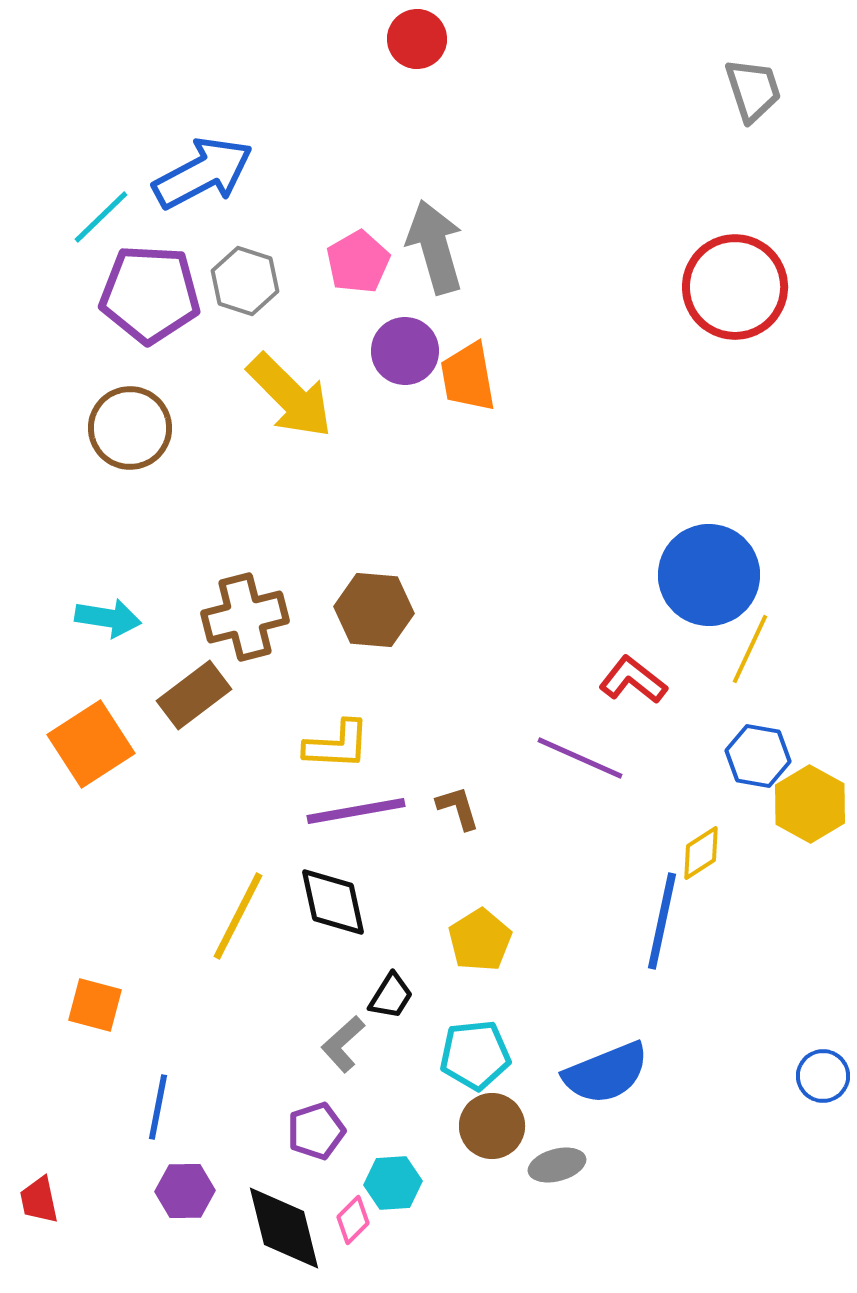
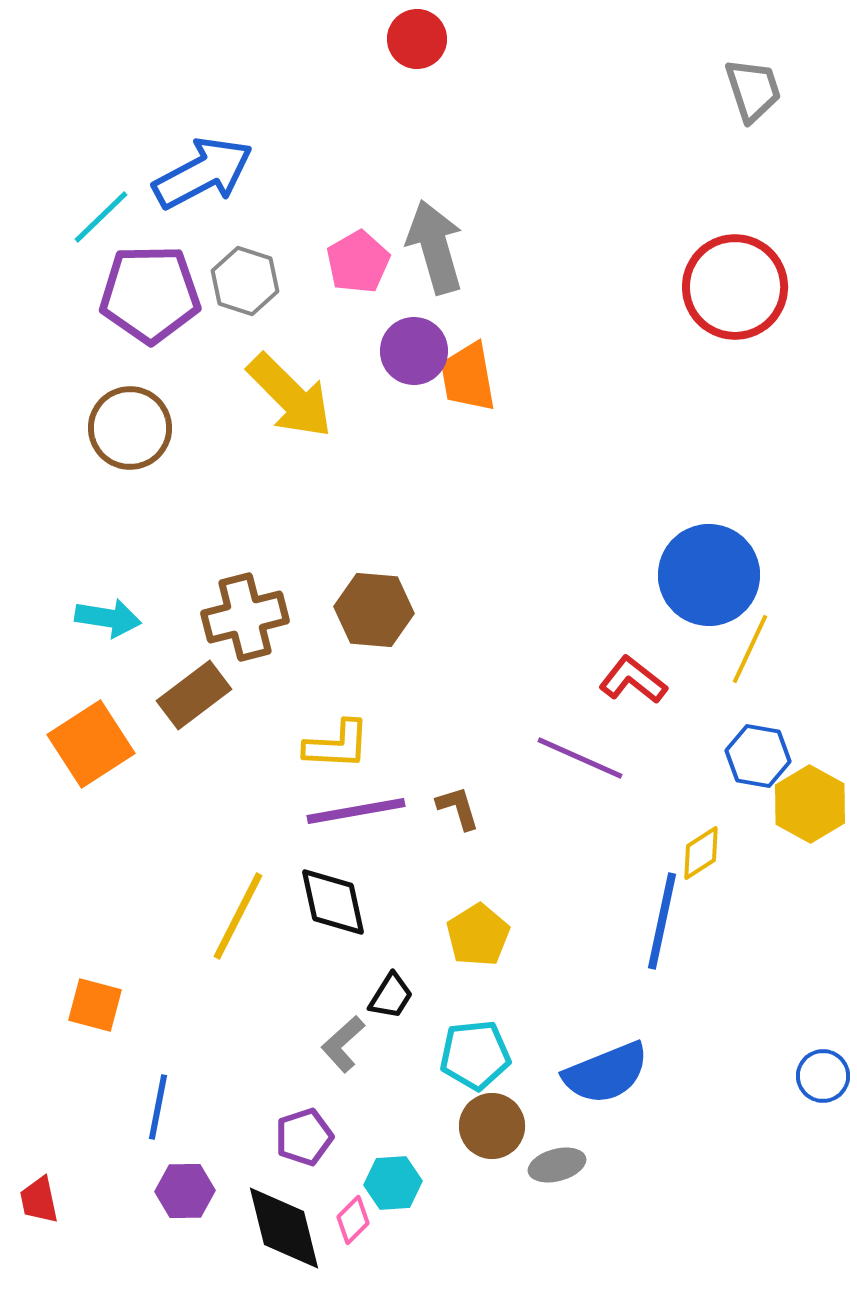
purple pentagon at (150, 294): rotated 4 degrees counterclockwise
purple circle at (405, 351): moved 9 px right
yellow pentagon at (480, 940): moved 2 px left, 5 px up
purple pentagon at (316, 1131): moved 12 px left, 6 px down
